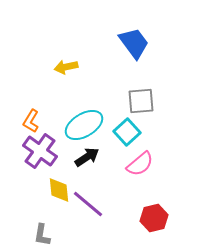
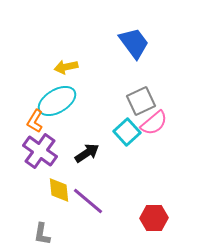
gray square: rotated 20 degrees counterclockwise
orange L-shape: moved 4 px right
cyan ellipse: moved 27 px left, 24 px up
black arrow: moved 4 px up
pink semicircle: moved 14 px right, 41 px up
purple line: moved 3 px up
red hexagon: rotated 12 degrees clockwise
gray L-shape: moved 1 px up
